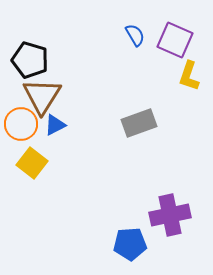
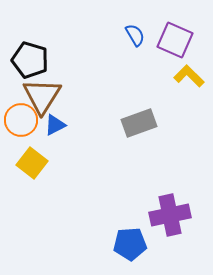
yellow L-shape: rotated 116 degrees clockwise
orange circle: moved 4 px up
